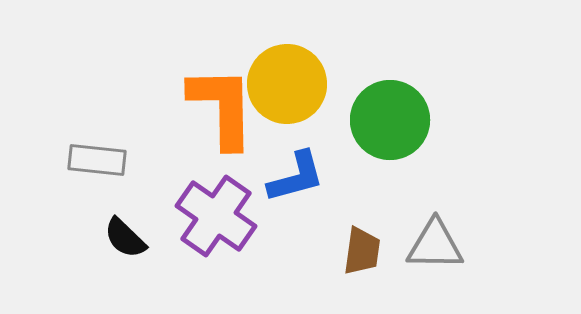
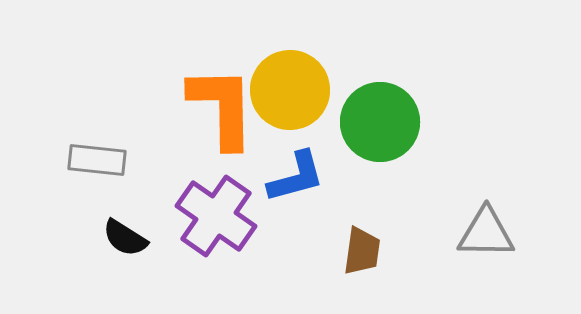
yellow circle: moved 3 px right, 6 px down
green circle: moved 10 px left, 2 px down
black semicircle: rotated 12 degrees counterclockwise
gray triangle: moved 51 px right, 12 px up
